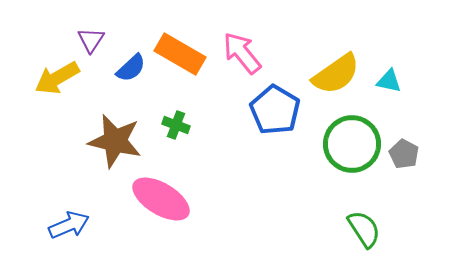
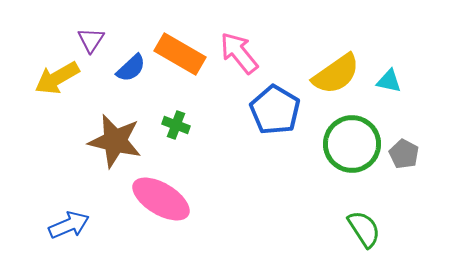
pink arrow: moved 3 px left
